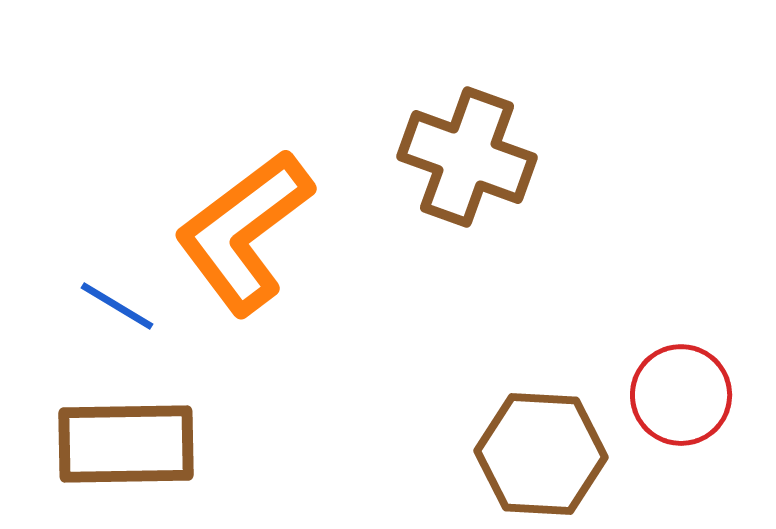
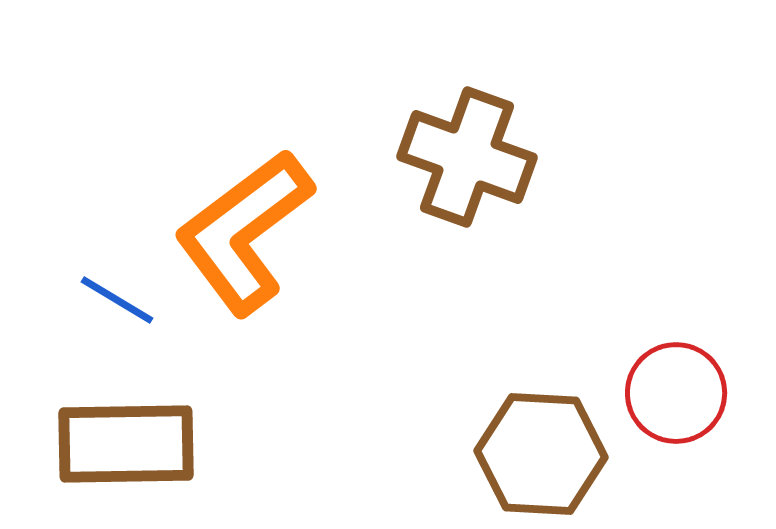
blue line: moved 6 px up
red circle: moved 5 px left, 2 px up
